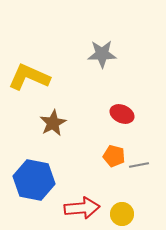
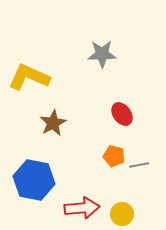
red ellipse: rotated 30 degrees clockwise
